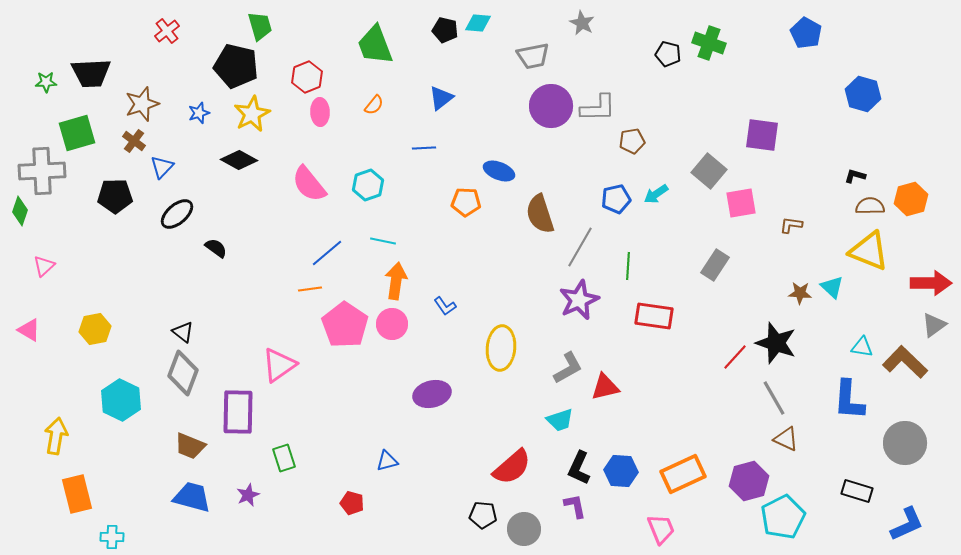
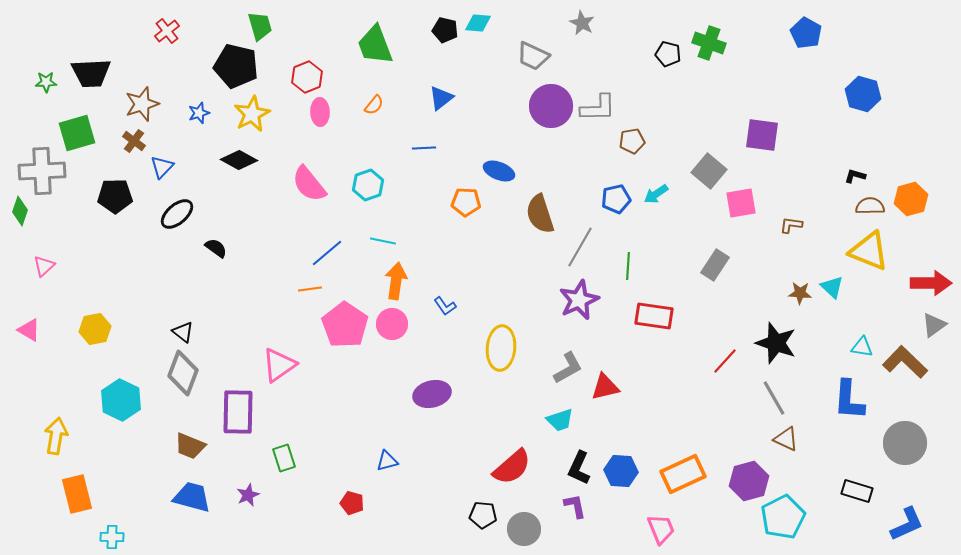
gray trapezoid at (533, 56): rotated 36 degrees clockwise
red line at (735, 357): moved 10 px left, 4 px down
